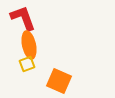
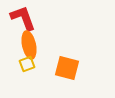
orange square: moved 8 px right, 13 px up; rotated 10 degrees counterclockwise
